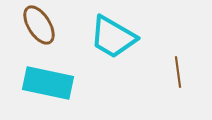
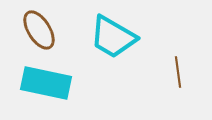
brown ellipse: moved 5 px down
cyan rectangle: moved 2 px left
